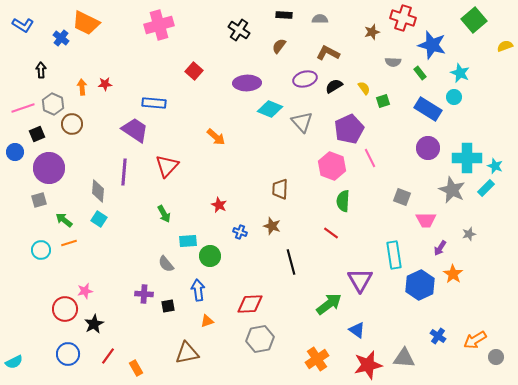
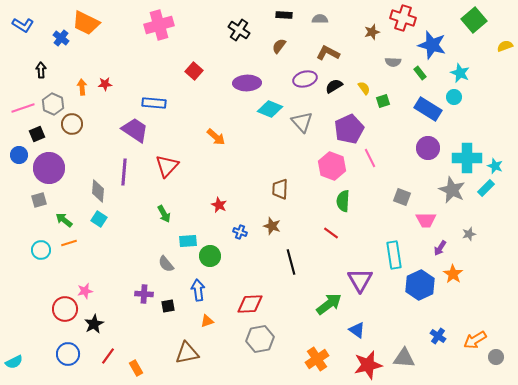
blue circle at (15, 152): moved 4 px right, 3 px down
